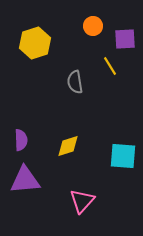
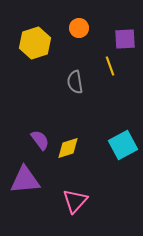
orange circle: moved 14 px left, 2 px down
yellow line: rotated 12 degrees clockwise
purple semicircle: moved 19 px right; rotated 35 degrees counterclockwise
yellow diamond: moved 2 px down
cyan square: moved 11 px up; rotated 32 degrees counterclockwise
pink triangle: moved 7 px left
